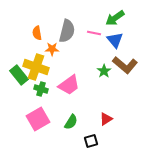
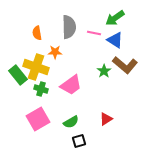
gray semicircle: moved 2 px right, 4 px up; rotated 15 degrees counterclockwise
blue triangle: rotated 18 degrees counterclockwise
orange star: moved 3 px right, 3 px down
green rectangle: moved 1 px left
pink trapezoid: moved 2 px right
green semicircle: rotated 28 degrees clockwise
black square: moved 12 px left
